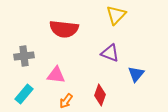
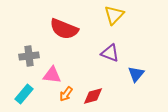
yellow triangle: moved 2 px left
red semicircle: rotated 16 degrees clockwise
gray cross: moved 5 px right
pink triangle: moved 4 px left
red diamond: moved 7 px left, 1 px down; rotated 55 degrees clockwise
orange arrow: moved 7 px up
